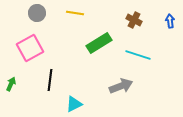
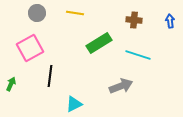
brown cross: rotated 21 degrees counterclockwise
black line: moved 4 px up
